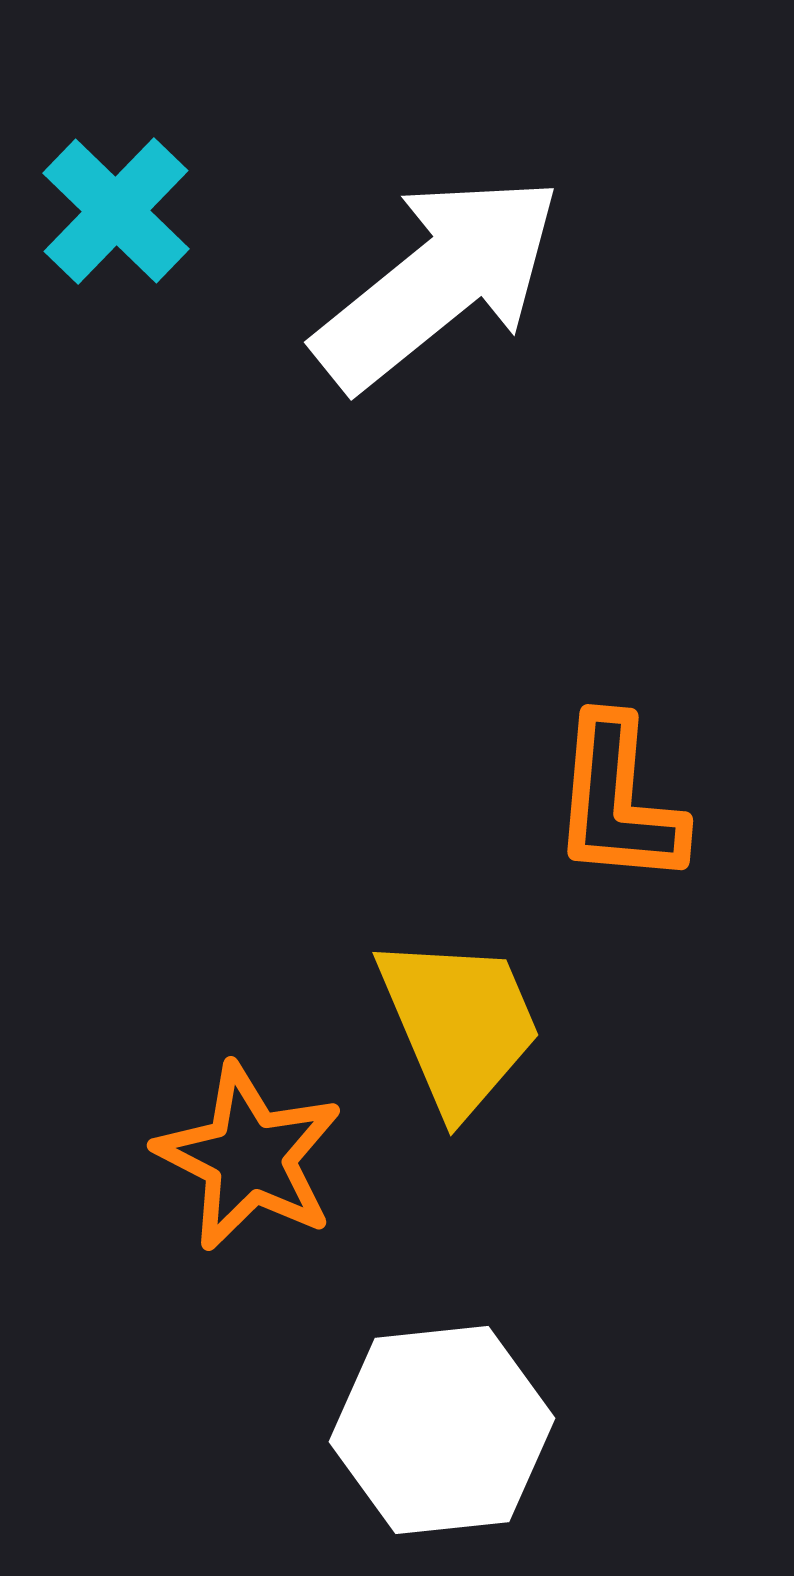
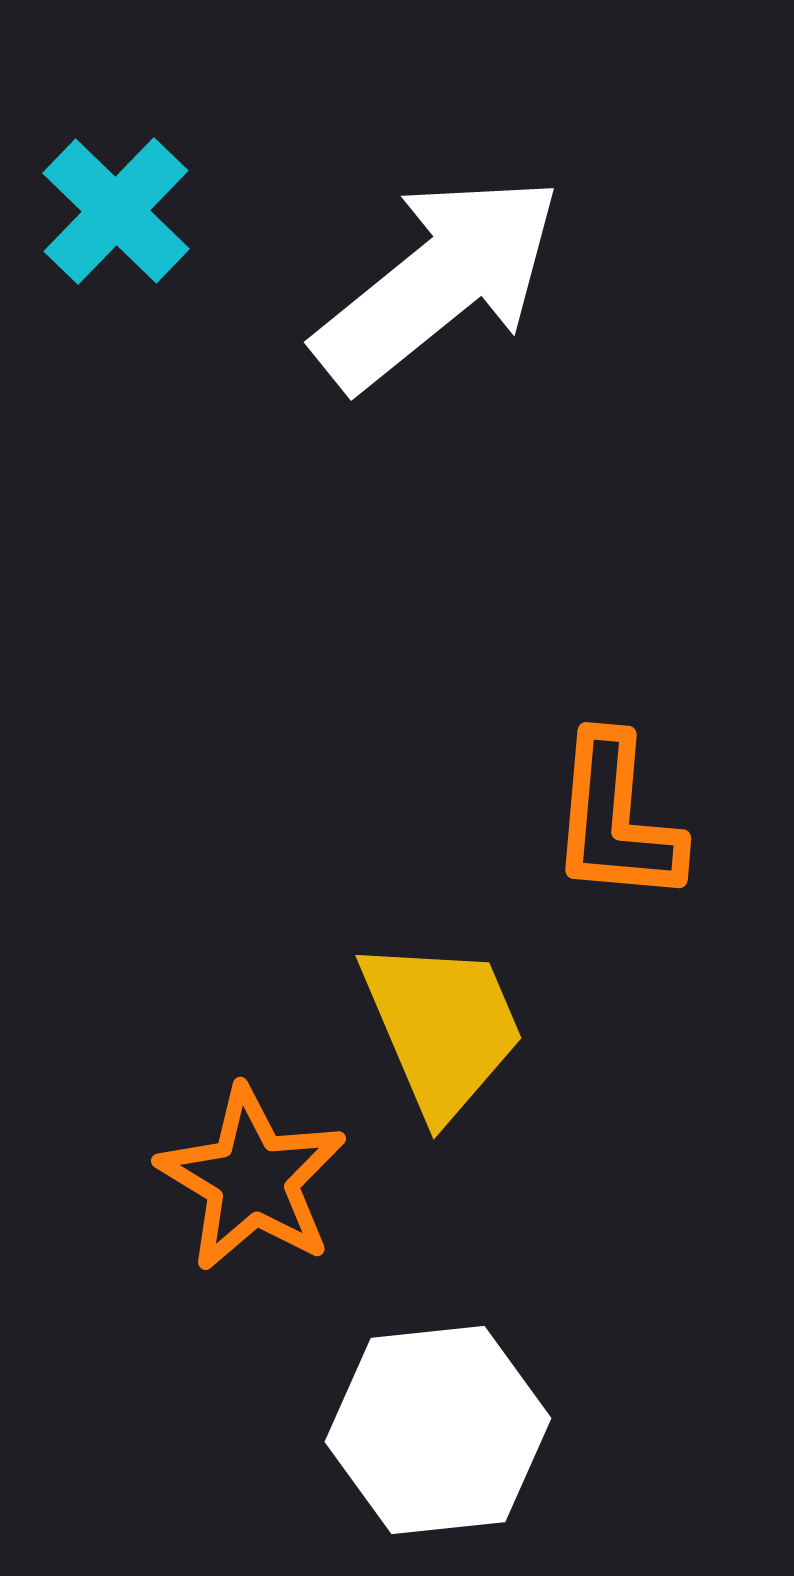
orange L-shape: moved 2 px left, 18 px down
yellow trapezoid: moved 17 px left, 3 px down
orange star: moved 3 px right, 22 px down; rotated 4 degrees clockwise
white hexagon: moved 4 px left
